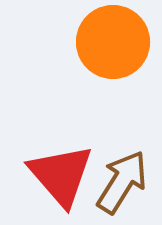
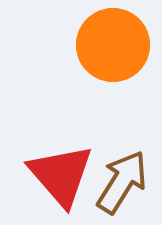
orange circle: moved 3 px down
